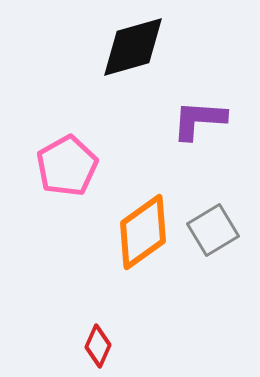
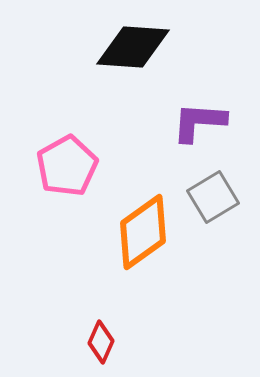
black diamond: rotated 20 degrees clockwise
purple L-shape: moved 2 px down
gray square: moved 33 px up
red diamond: moved 3 px right, 4 px up
